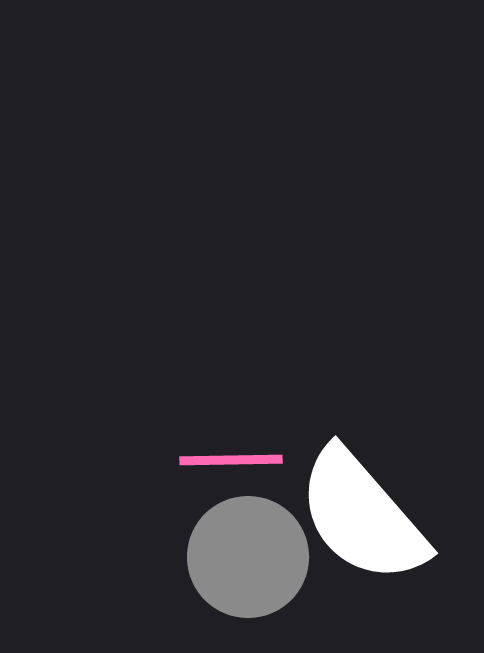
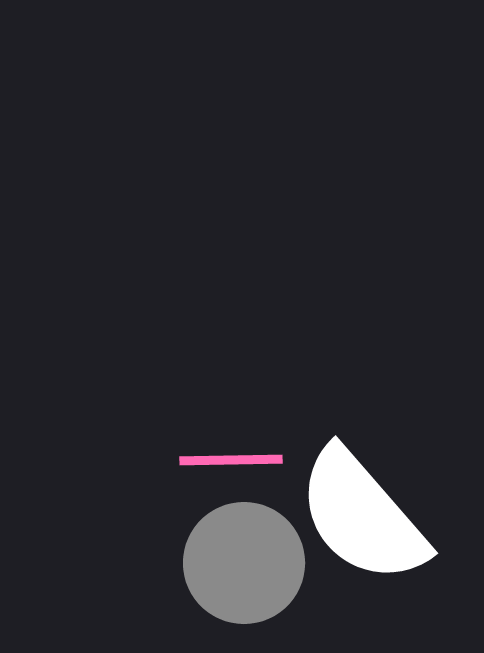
gray circle: moved 4 px left, 6 px down
